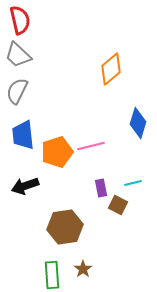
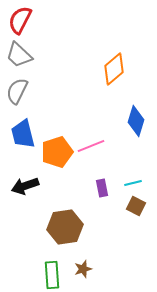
red semicircle: rotated 140 degrees counterclockwise
gray trapezoid: moved 1 px right
orange diamond: moved 3 px right
blue diamond: moved 2 px left, 2 px up
blue trapezoid: moved 1 px up; rotated 8 degrees counterclockwise
pink line: rotated 8 degrees counterclockwise
purple rectangle: moved 1 px right
brown square: moved 18 px right, 1 px down
brown star: rotated 18 degrees clockwise
